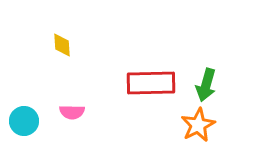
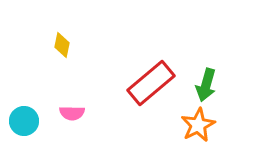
yellow diamond: rotated 15 degrees clockwise
red rectangle: rotated 39 degrees counterclockwise
pink semicircle: moved 1 px down
